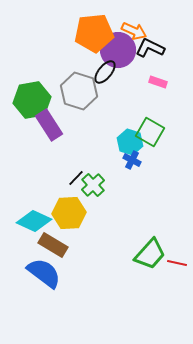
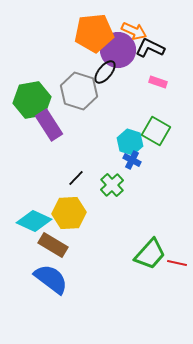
green square: moved 6 px right, 1 px up
green cross: moved 19 px right
blue semicircle: moved 7 px right, 6 px down
